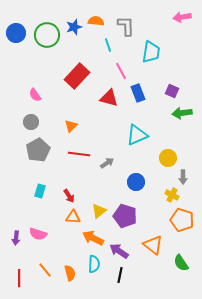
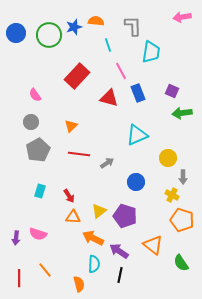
gray L-shape at (126, 26): moved 7 px right
green circle at (47, 35): moved 2 px right
orange semicircle at (70, 273): moved 9 px right, 11 px down
